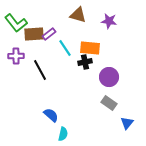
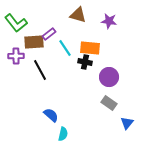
brown rectangle: moved 8 px down
black cross: rotated 24 degrees clockwise
